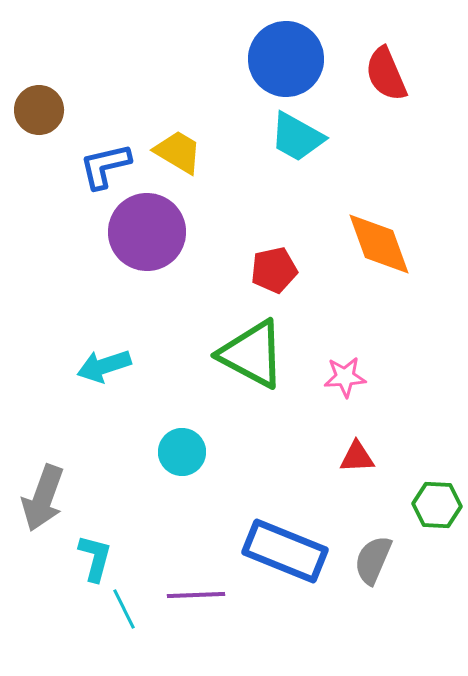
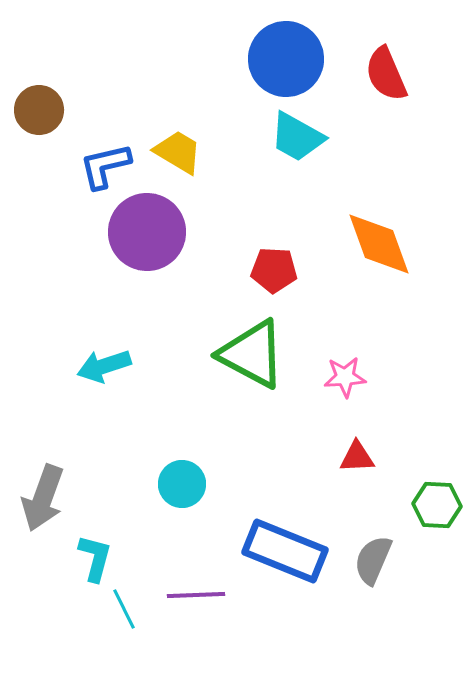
red pentagon: rotated 15 degrees clockwise
cyan circle: moved 32 px down
